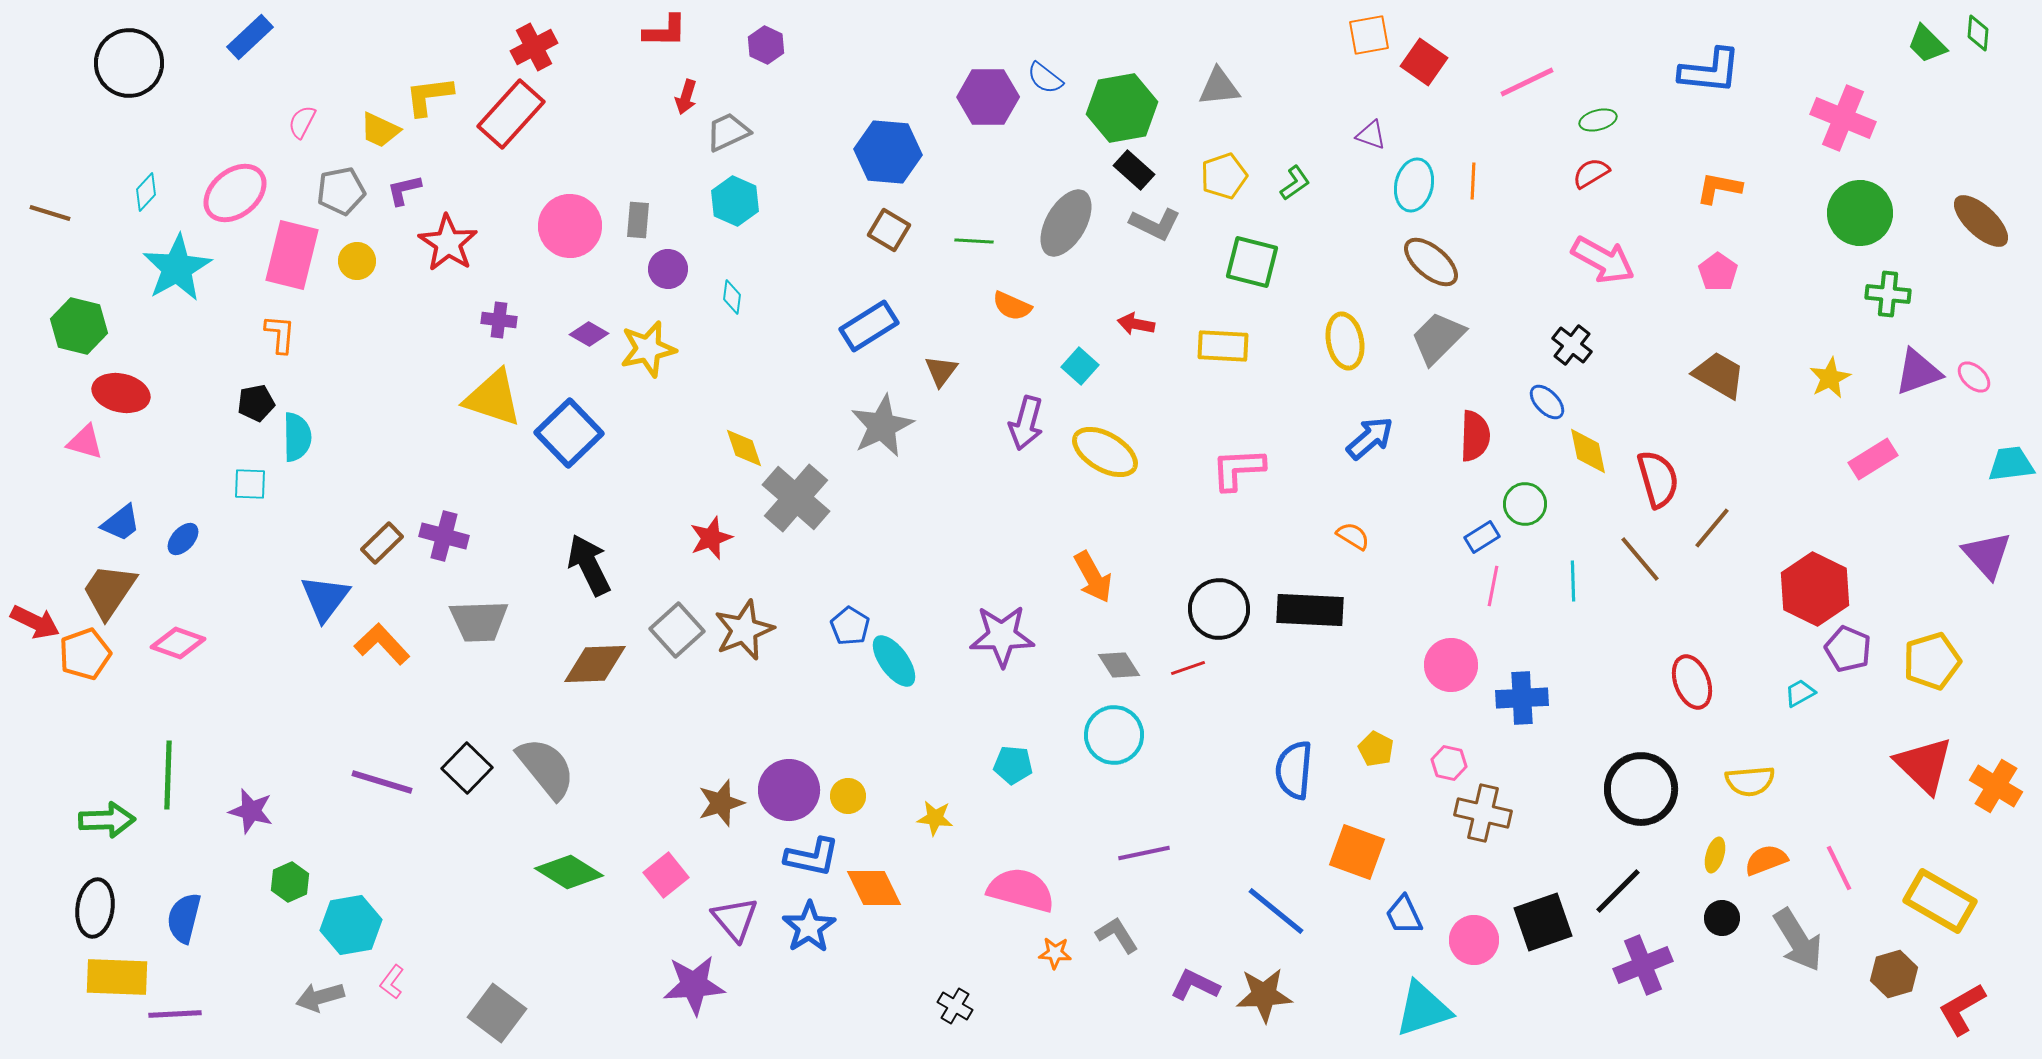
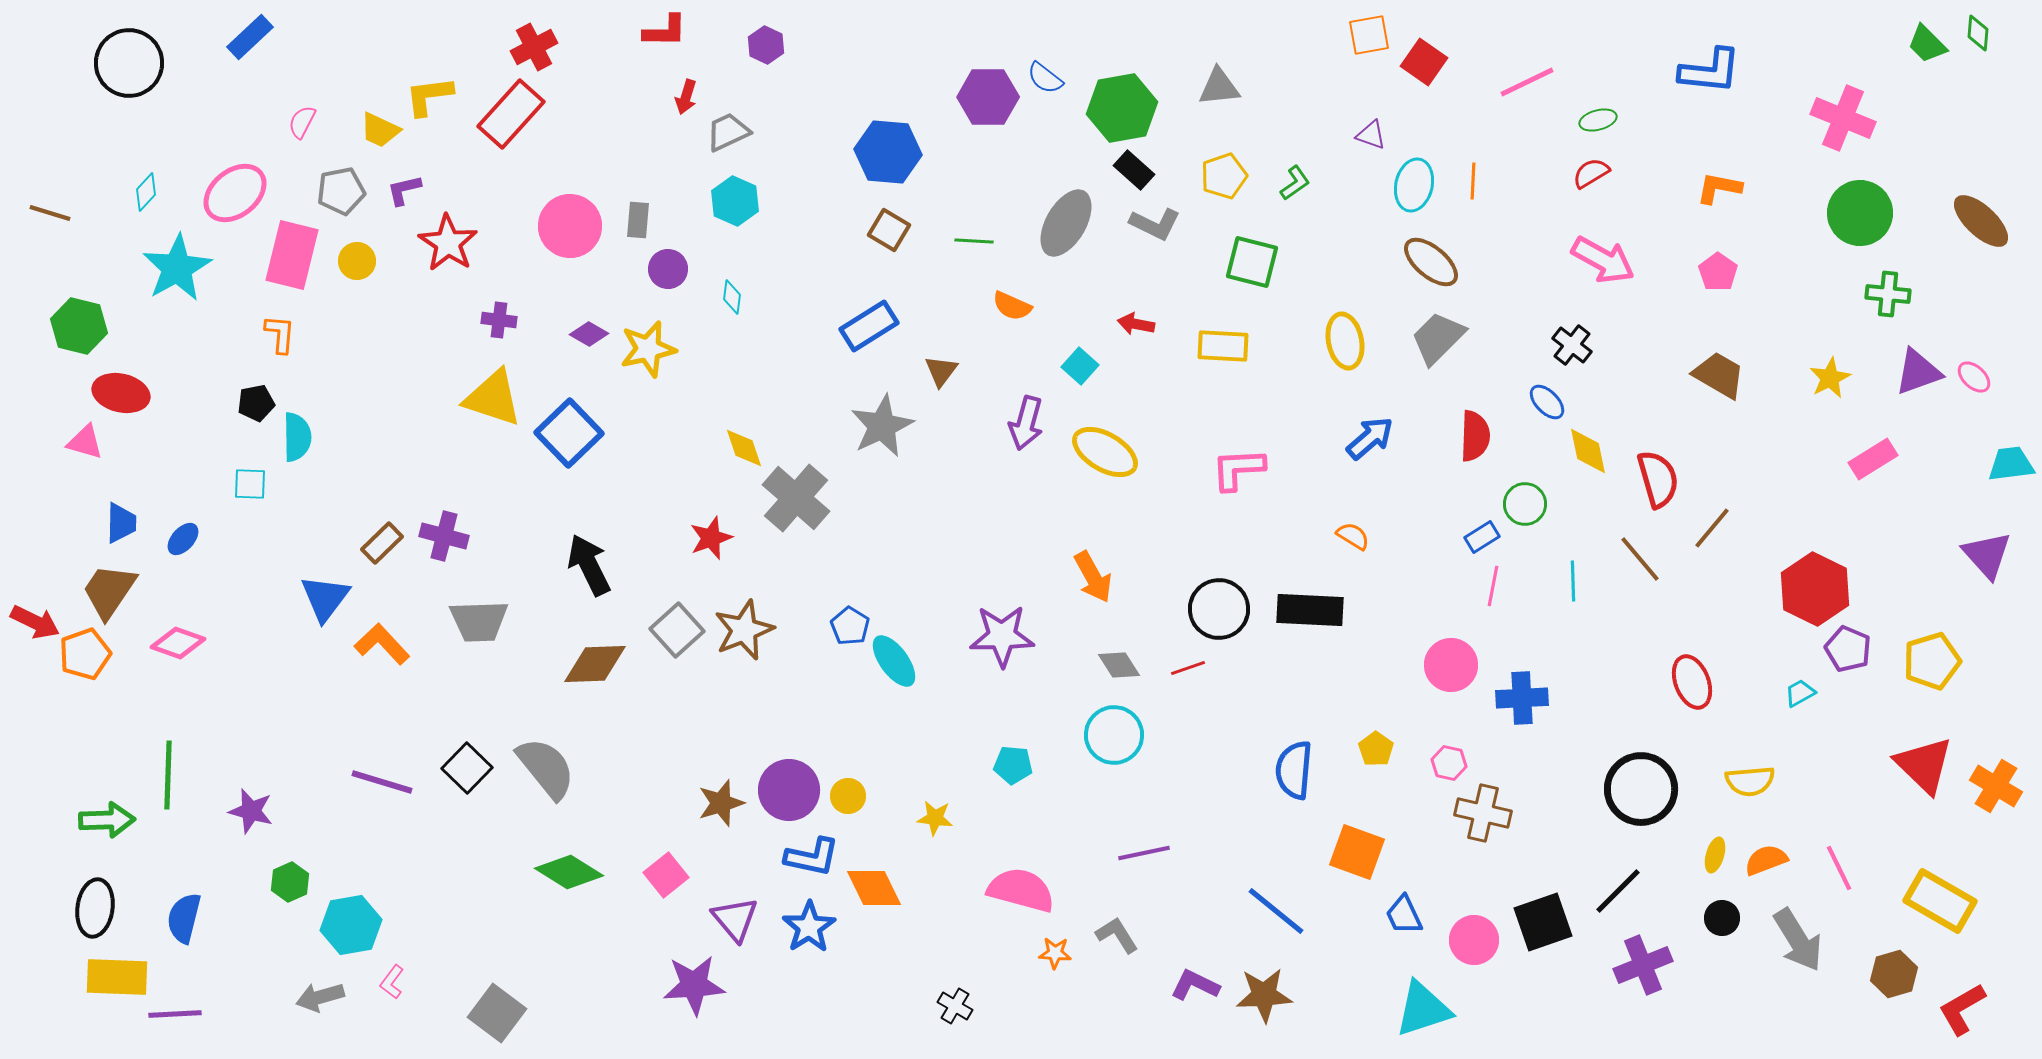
blue trapezoid at (121, 523): rotated 51 degrees counterclockwise
yellow pentagon at (1376, 749): rotated 8 degrees clockwise
